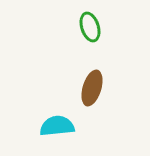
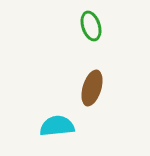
green ellipse: moved 1 px right, 1 px up
